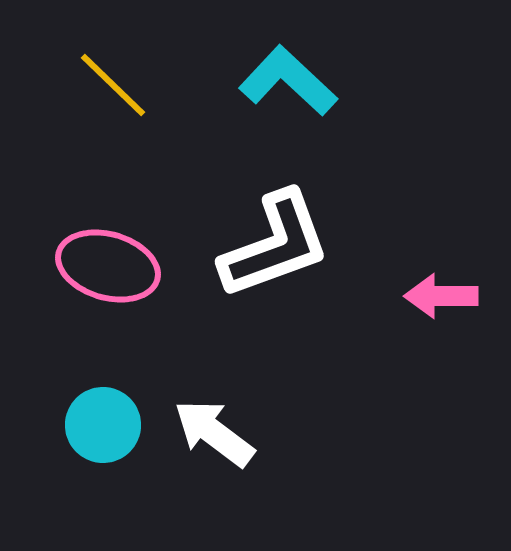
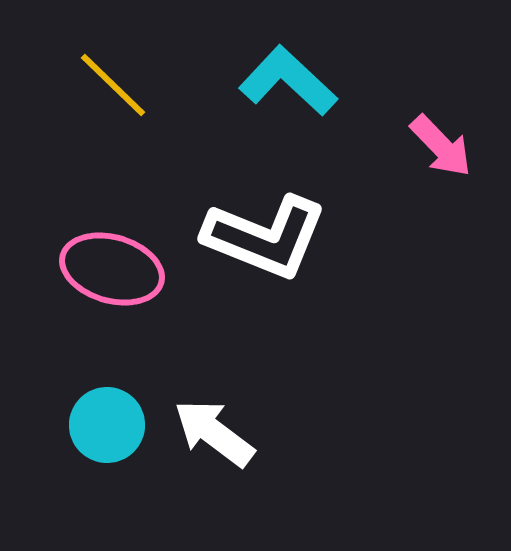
white L-shape: moved 10 px left, 8 px up; rotated 42 degrees clockwise
pink ellipse: moved 4 px right, 3 px down
pink arrow: moved 150 px up; rotated 134 degrees counterclockwise
cyan circle: moved 4 px right
